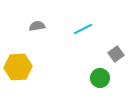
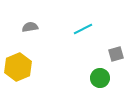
gray semicircle: moved 7 px left, 1 px down
gray square: rotated 21 degrees clockwise
yellow hexagon: rotated 20 degrees counterclockwise
